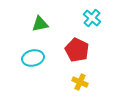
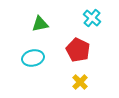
red pentagon: moved 1 px right
yellow cross: rotated 21 degrees clockwise
